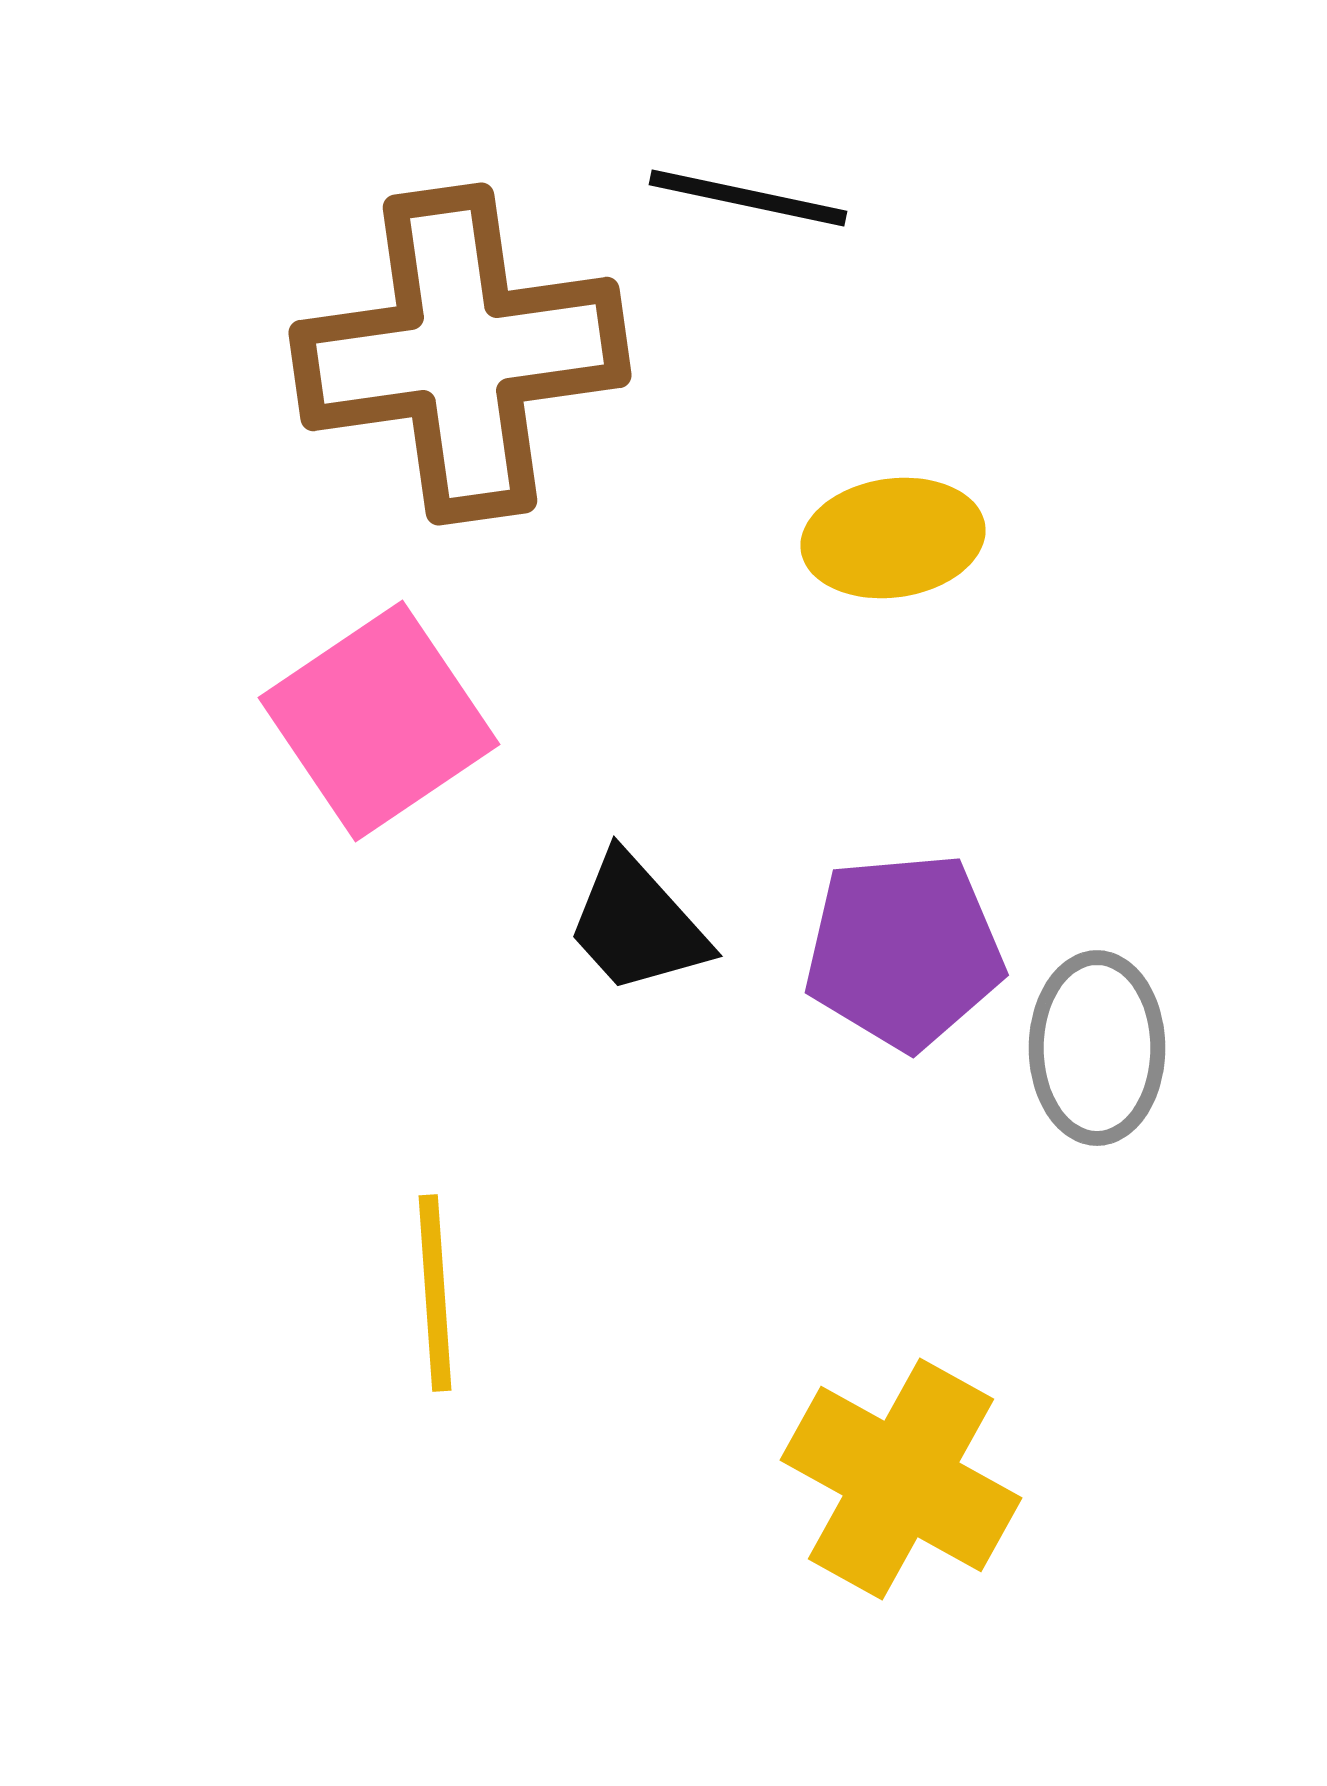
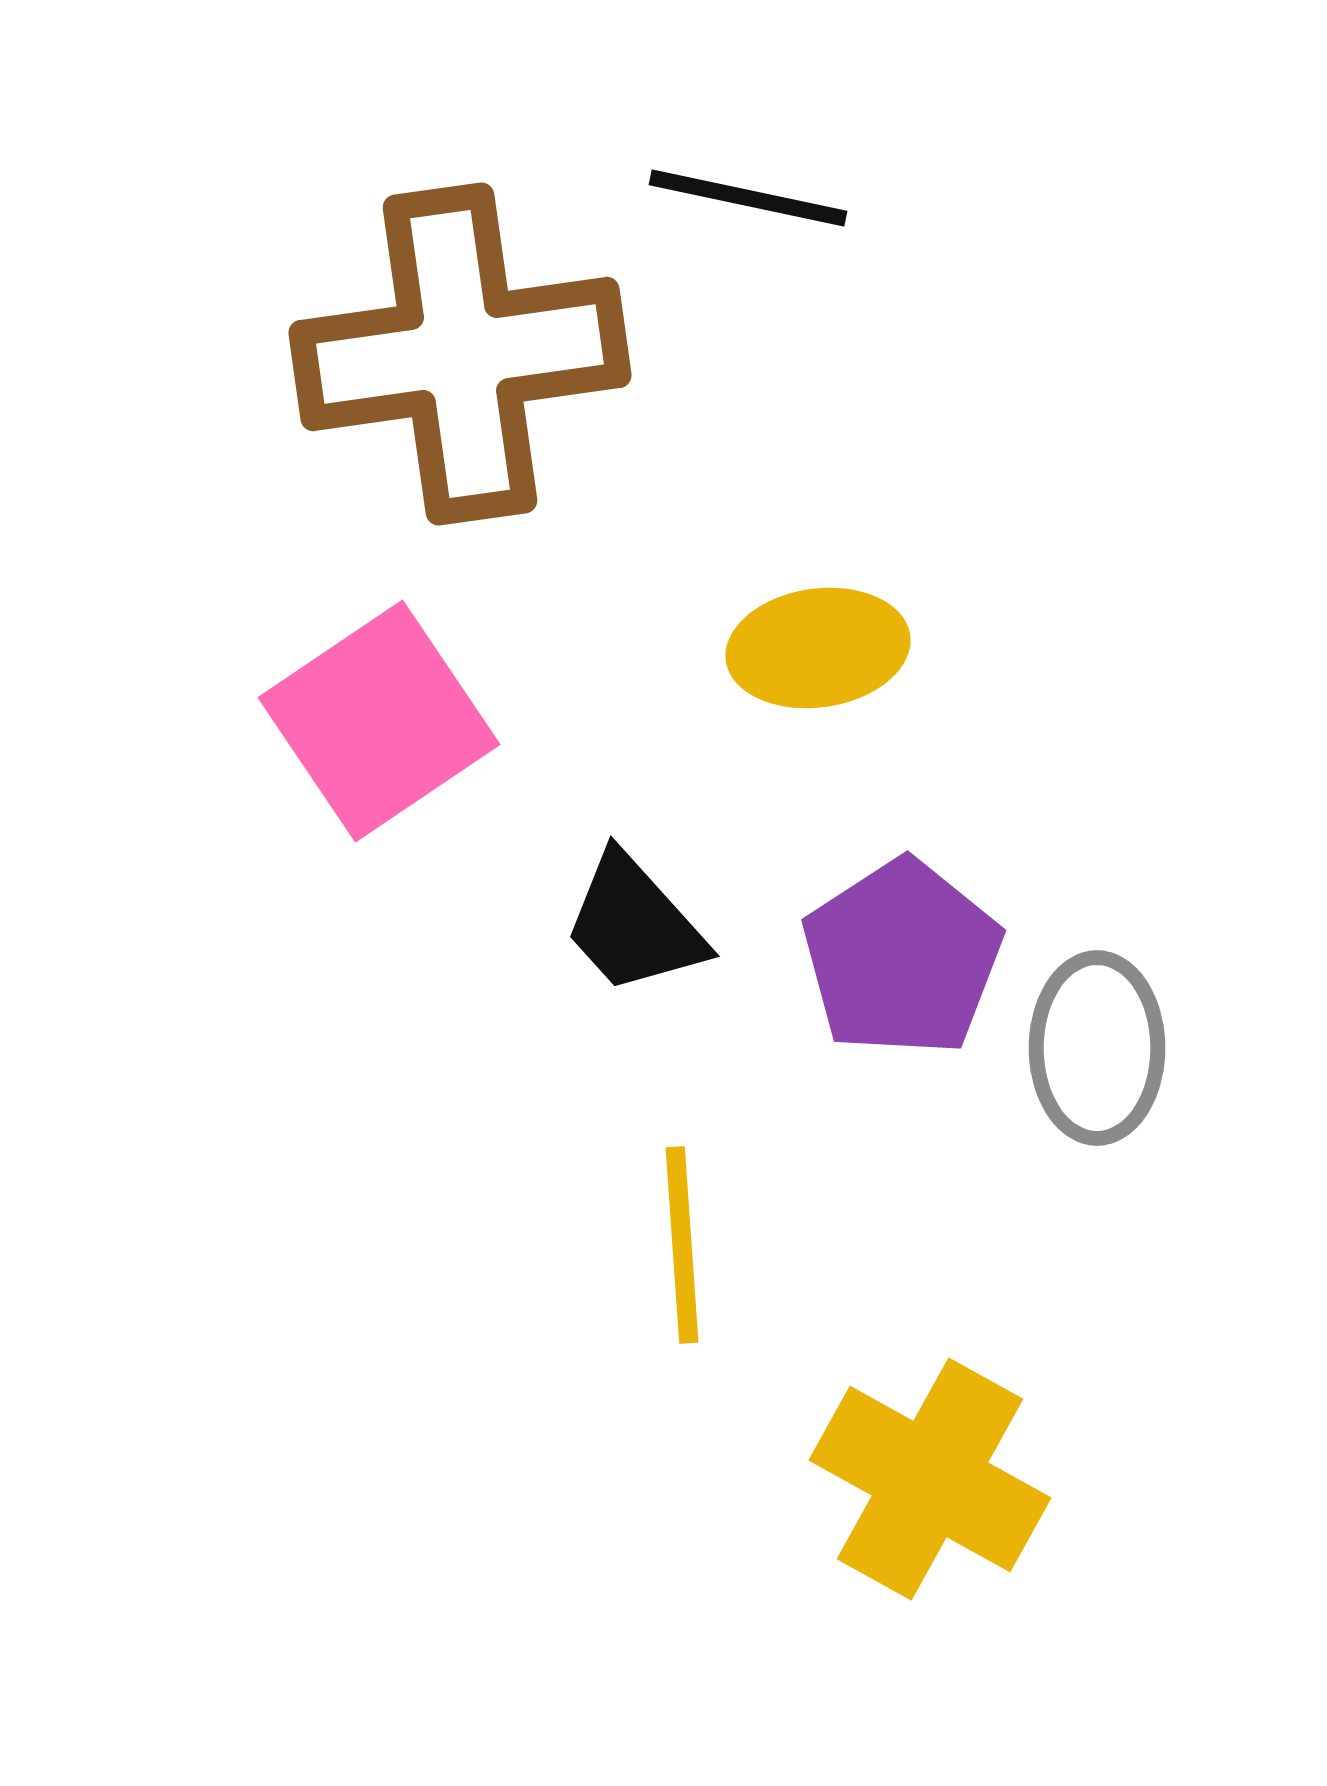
yellow ellipse: moved 75 px left, 110 px down
black trapezoid: moved 3 px left
purple pentagon: moved 2 px left, 7 px down; rotated 28 degrees counterclockwise
yellow line: moved 247 px right, 48 px up
yellow cross: moved 29 px right
